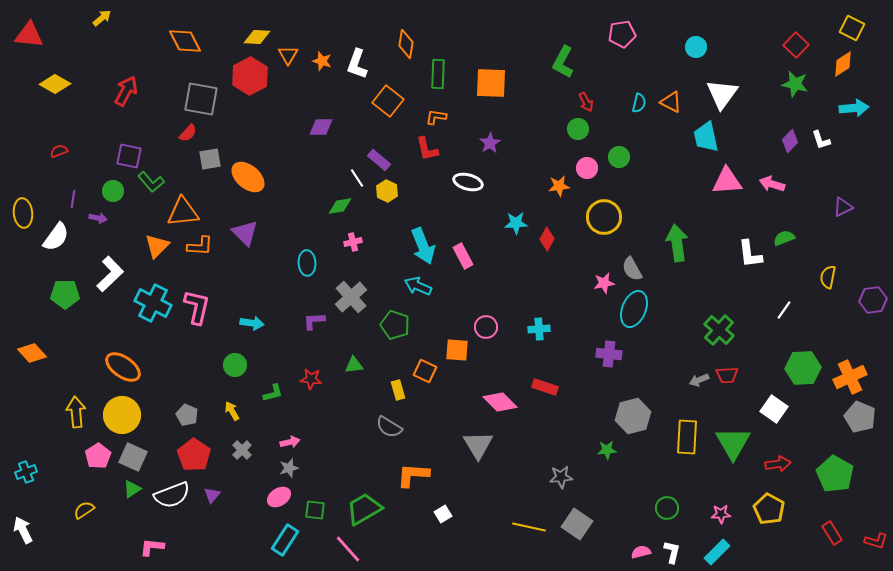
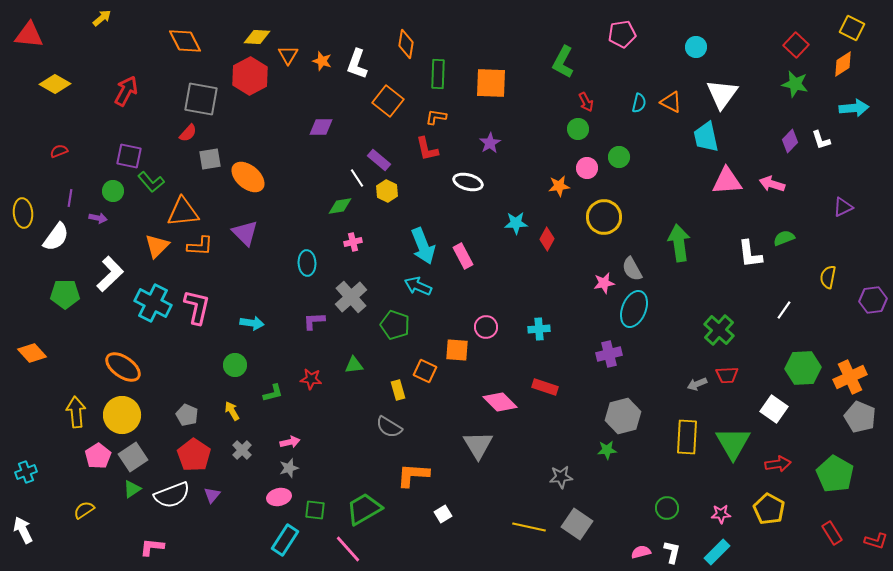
purple line at (73, 199): moved 3 px left, 1 px up
green arrow at (677, 243): moved 2 px right
purple cross at (609, 354): rotated 20 degrees counterclockwise
gray arrow at (699, 380): moved 2 px left, 4 px down
gray hexagon at (633, 416): moved 10 px left
gray square at (133, 457): rotated 32 degrees clockwise
pink ellipse at (279, 497): rotated 20 degrees clockwise
